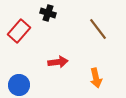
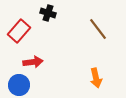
red arrow: moved 25 px left
